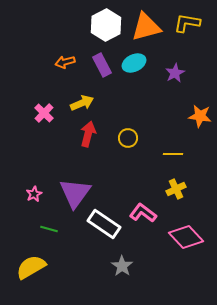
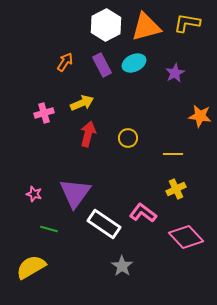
orange arrow: rotated 138 degrees clockwise
pink cross: rotated 30 degrees clockwise
pink star: rotated 28 degrees counterclockwise
